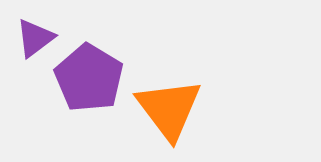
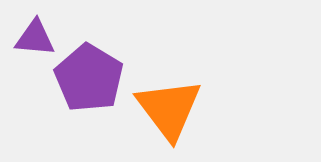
purple triangle: rotated 42 degrees clockwise
